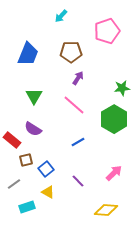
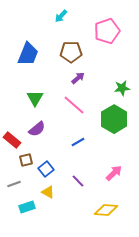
purple arrow: rotated 16 degrees clockwise
green triangle: moved 1 px right, 2 px down
purple semicircle: moved 4 px right; rotated 72 degrees counterclockwise
gray line: rotated 16 degrees clockwise
